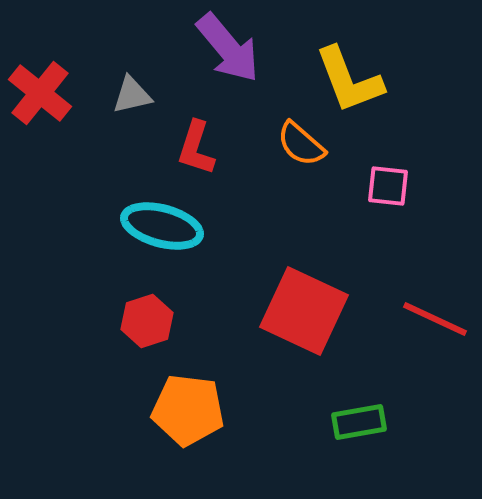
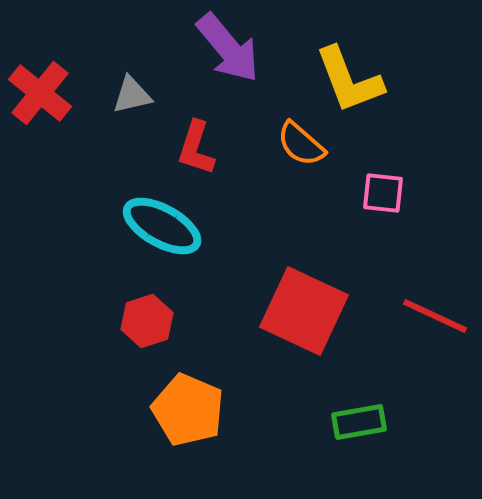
pink square: moved 5 px left, 7 px down
cyan ellipse: rotated 14 degrees clockwise
red line: moved 3 px up
orange pentagon: rotated 16 degrees clockwise
